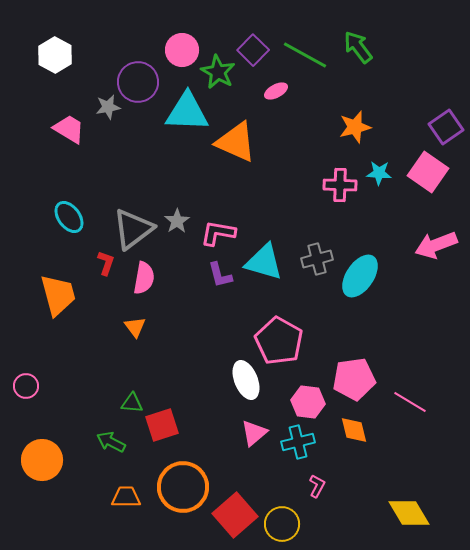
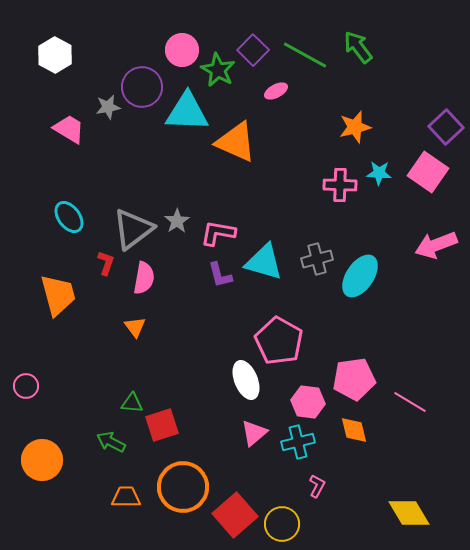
green star at (218, 72): moved 2 px up
purple circle at (138, 82): moved 4 px right, 5 px down
purple square at (446, 127): rotated 8 degrees counterclockwise
